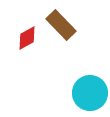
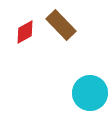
red diamond: moved 2 px left, 6 px up
